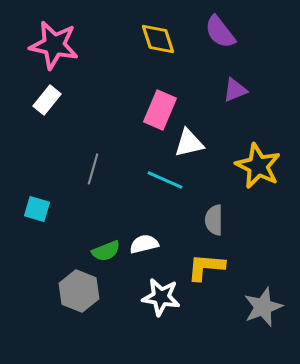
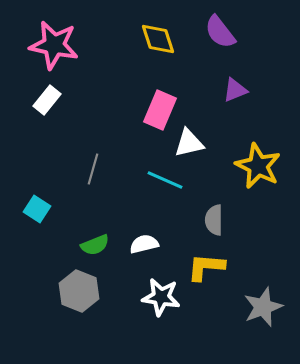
cyan square: rotated 16 degrees clockwise
green semicircle: moved 11 px left, 6 px up
